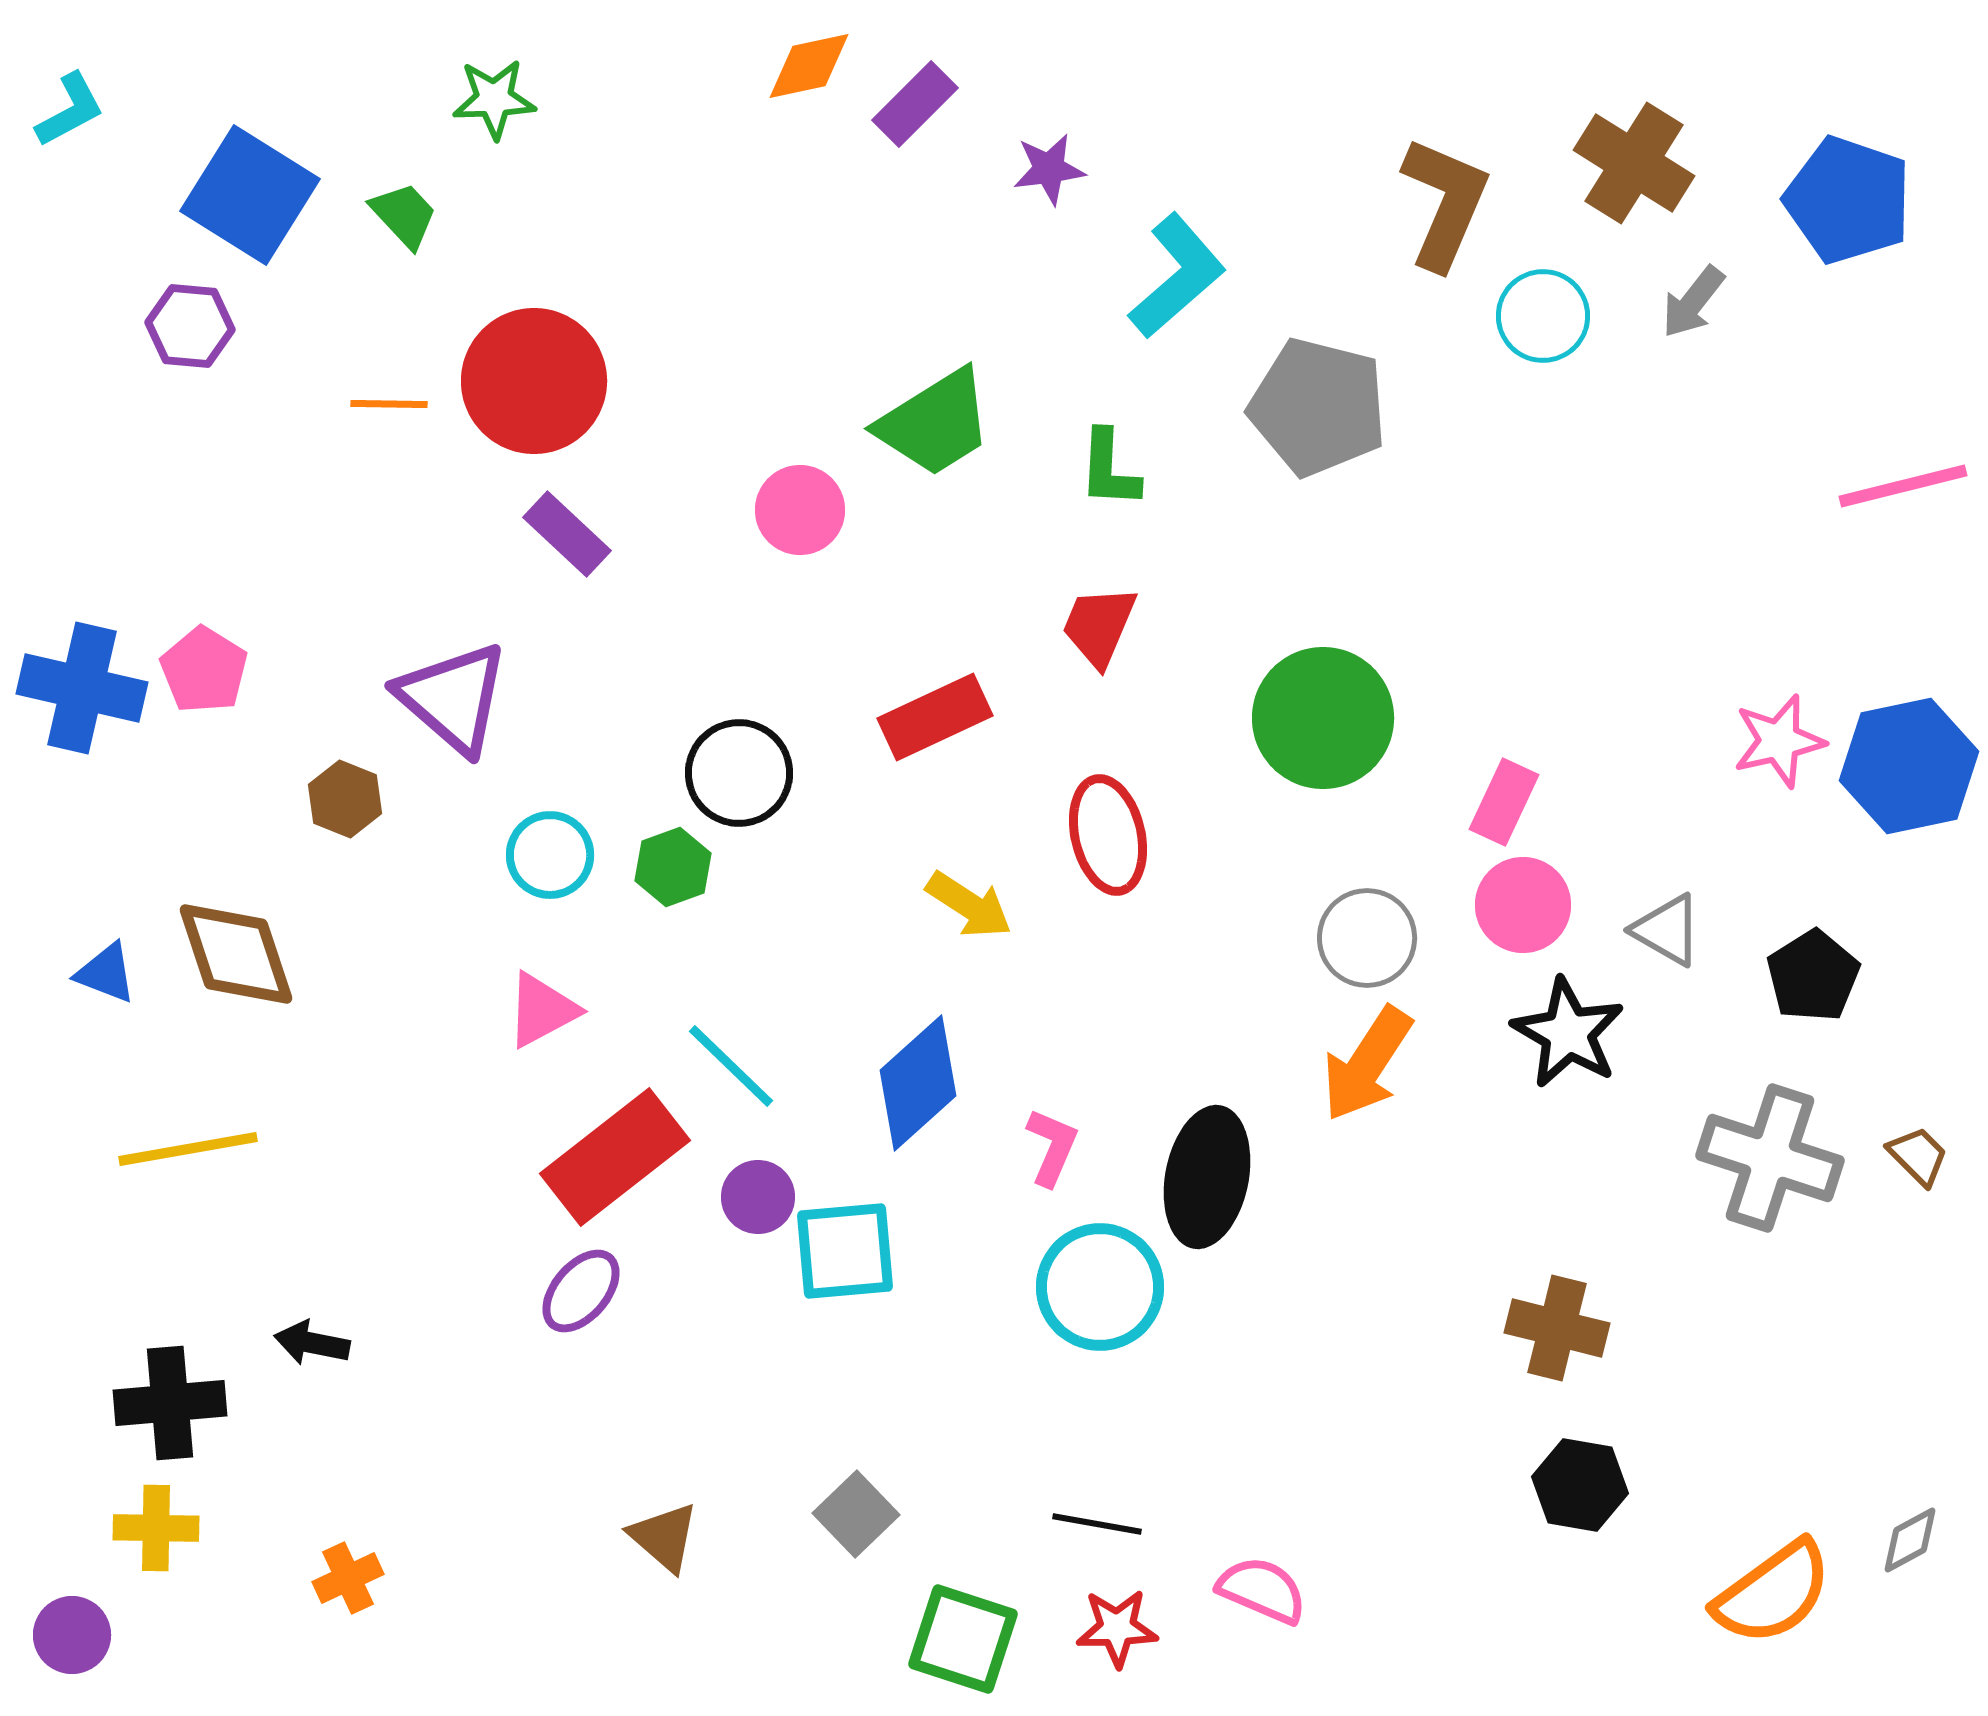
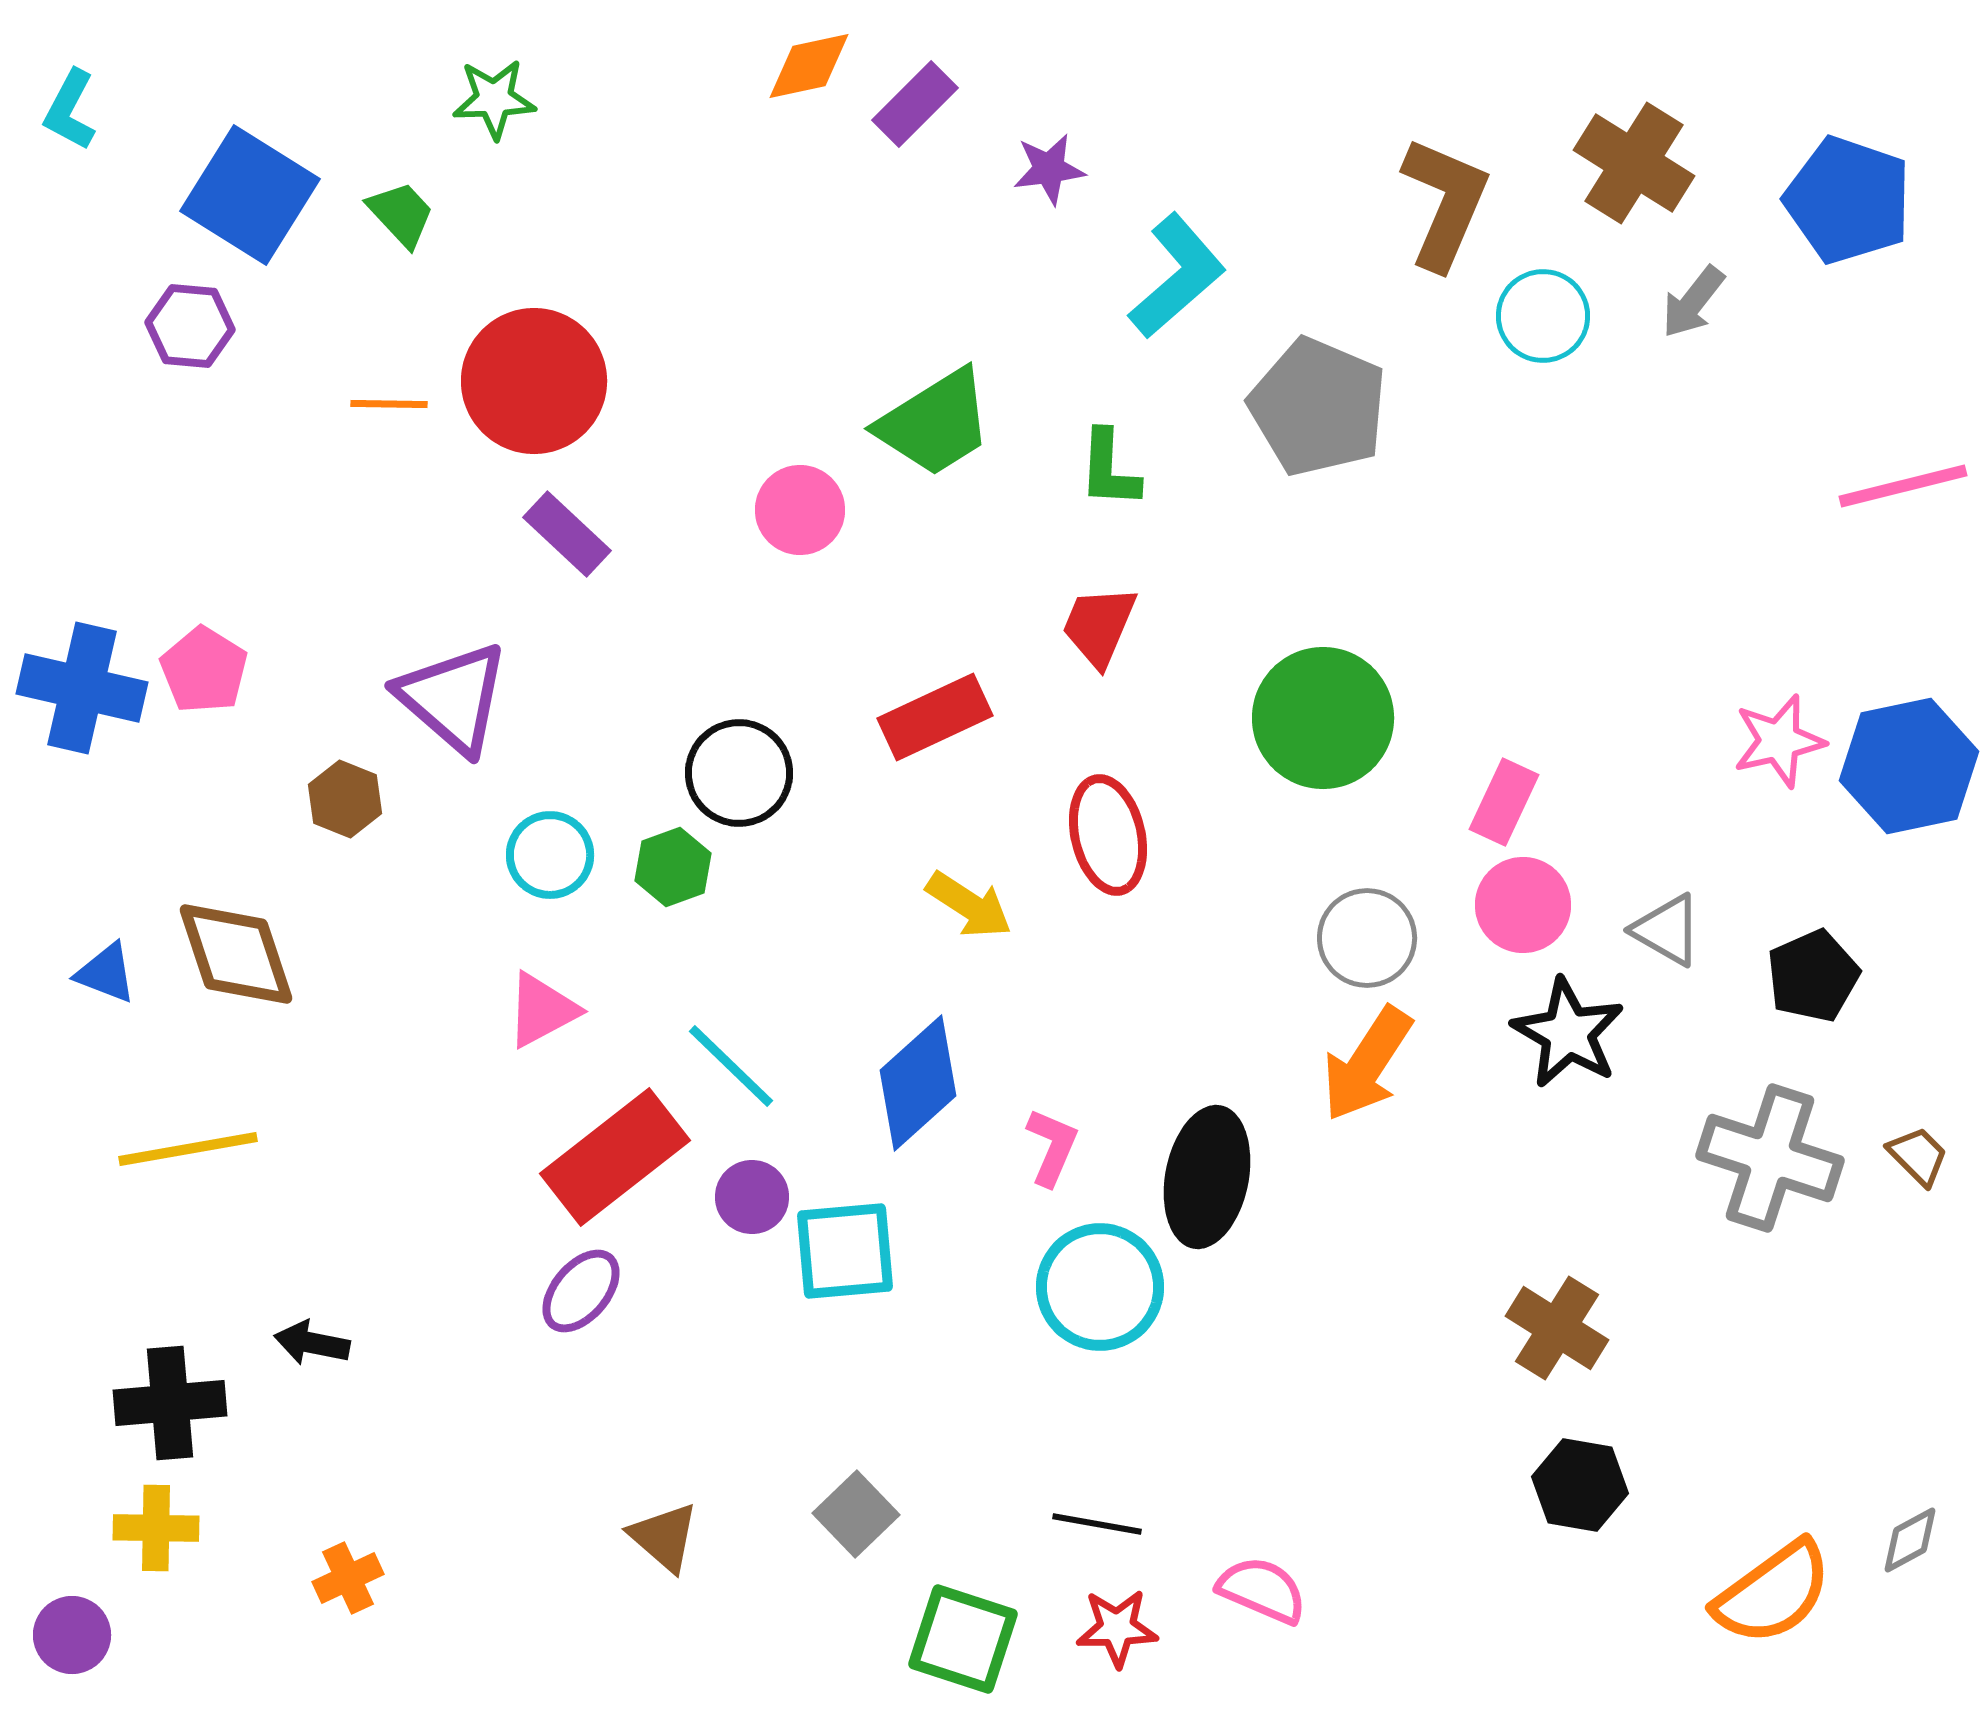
cyan L-shape at (70, 110): rotated 146 degrees clockwise
green trapezoid at (404, 215): moved 3 px left, 1 px up
gray pentagon at (1318, 407): rotated 9 degrees clockwise
black pentagon at (1813, 976): rotated 8 degrees clockwise
purple circle at (758, 1197): moved 6 px left
brown cross at (1557, 1328): rotated 18 degrees clockwise
